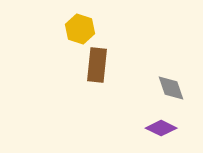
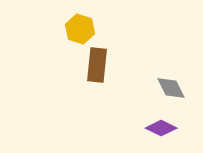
gray diamond: rotated 8 degrees counterclockwise
